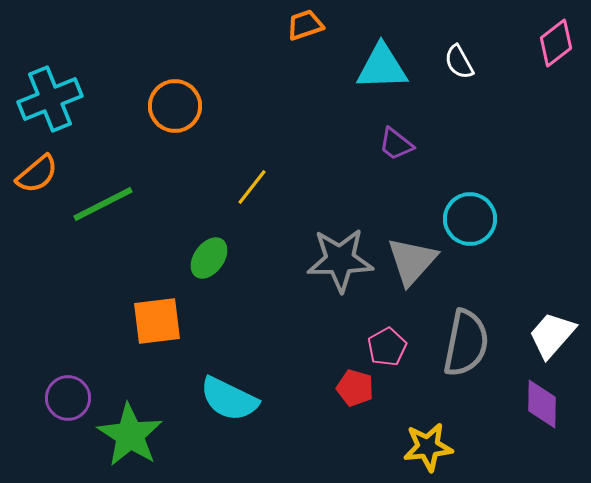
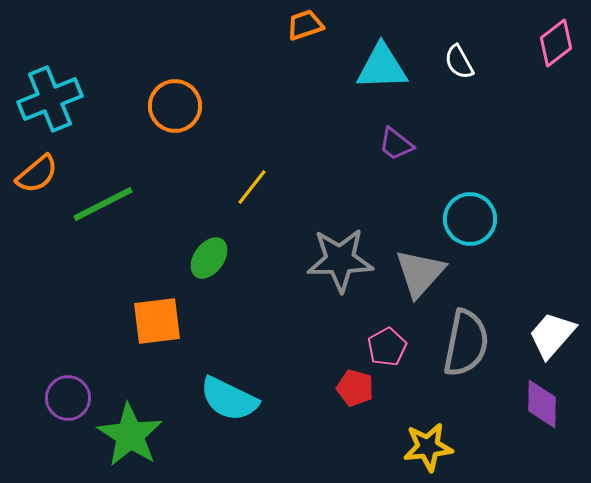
gray triangle: moved 8 px right, 12 px down
